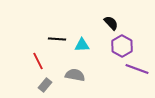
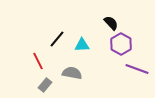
black line: rotated 54 degrees counterclockwise
purple hexagon: moved 1 px left, 2 px up
gray semicircle: moved 3 px left, 2 px up
